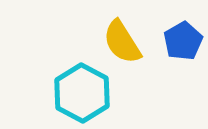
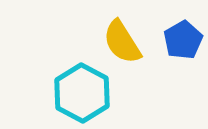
blue pentagon: moved 1 px up
